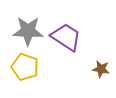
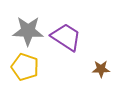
brown star: rotated 12 degrees counterclockwise
